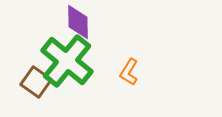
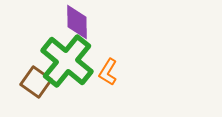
purple diamond: moved 1 px left
orange L-shape: moved 21 px left
